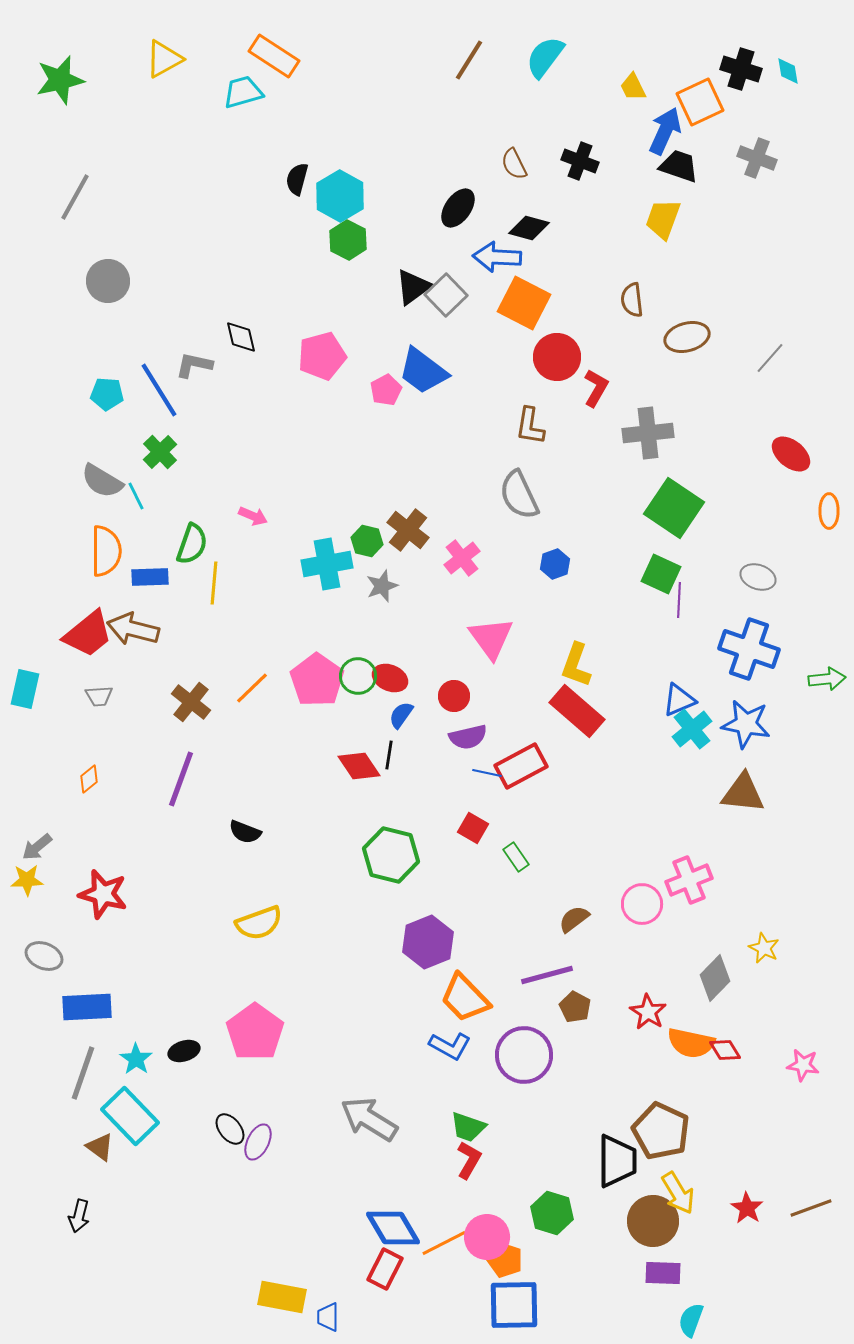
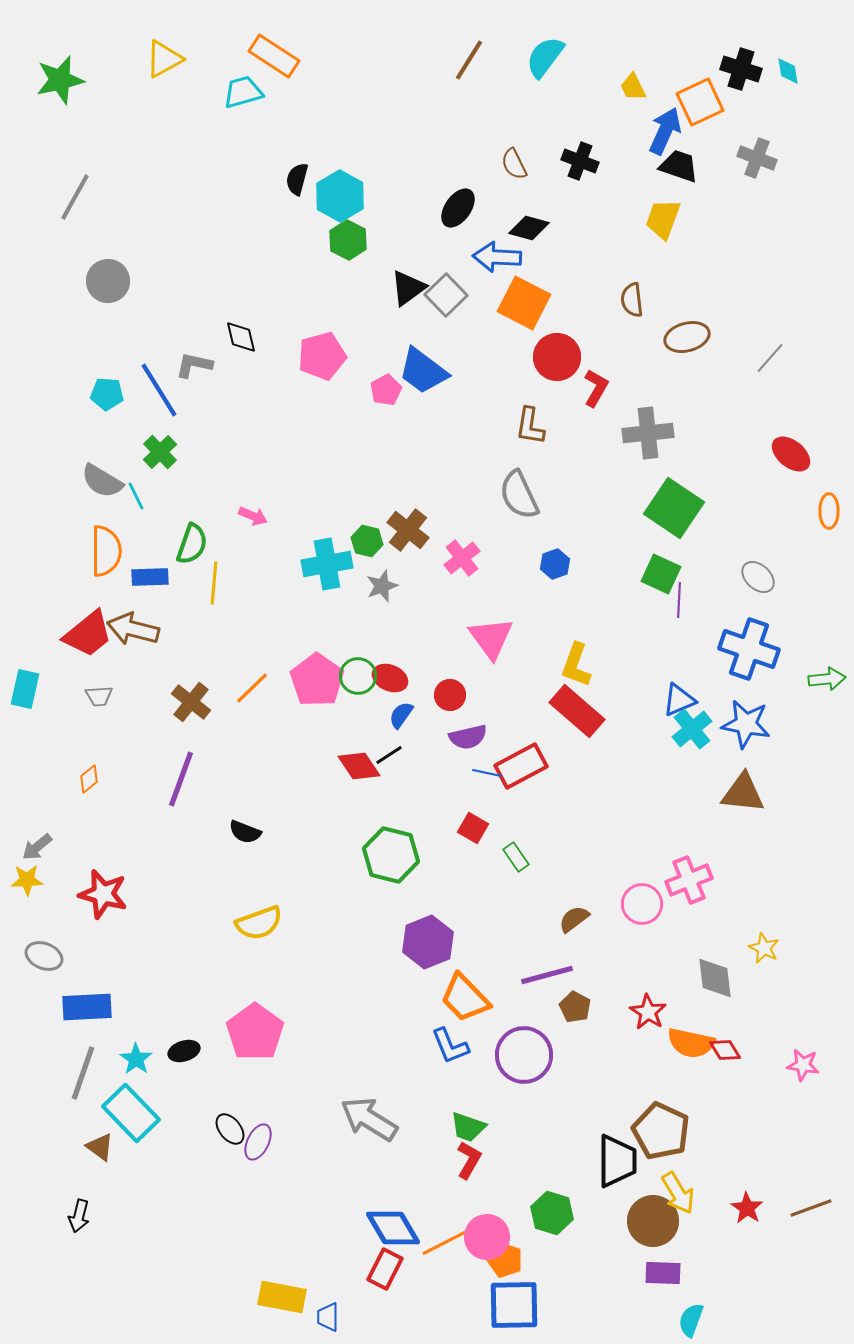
black triangle at (413, 287): moved 5 px left, 1 px down
gray ellipse at (758, 577): rotated 24 degrees clockwise
red circle at (454, 696): moved 4 px left, 1 px up
black line at (389, 755): rotated 48 degrees clockwise
gray diamond at (715, 978): rotated 51 degrees counterclockwise
blue L-shape at (450, 1046): rotated 39 degrees clockwise
cyan rectangle at (130, 1116): moved 1 px right, 3 px up
